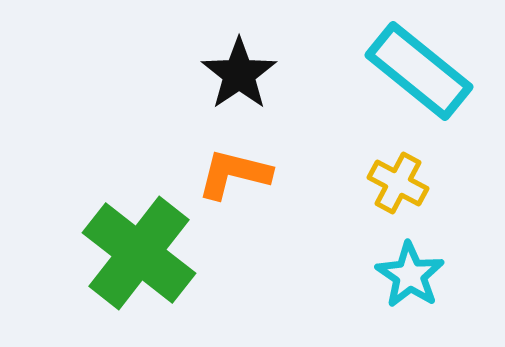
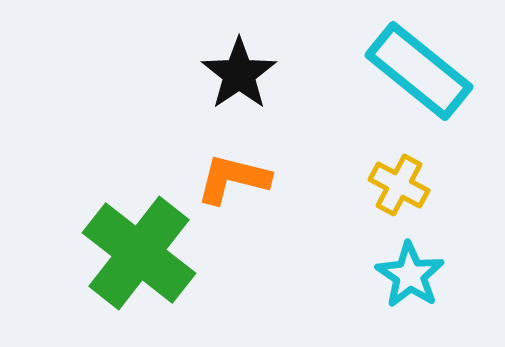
orange L-shape: moved 1 px left, 5 px down
yellow cross: moved 1 px right, 2 px down
